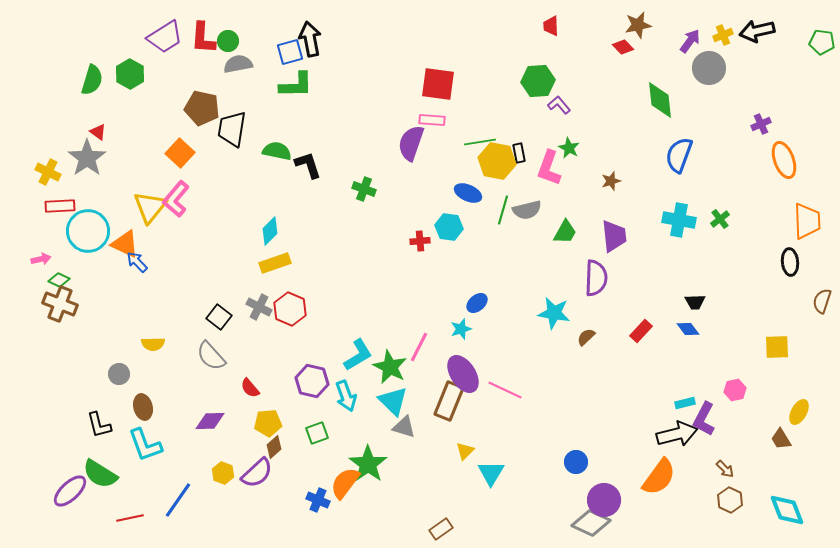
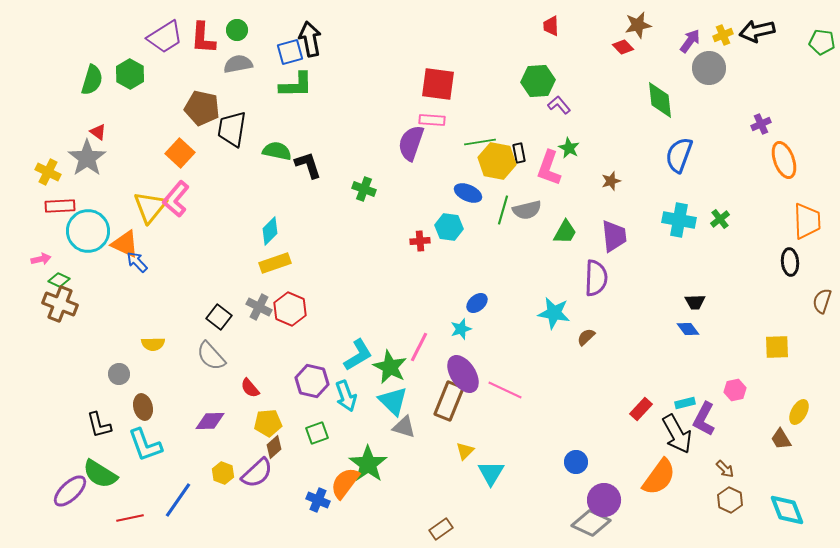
green circle at (228, 41): moved 9 px right, 11 px up
red rectangle at (641, 331): moved 78 px down
black arrow at (677, 434): rotated 75 degrees clockwise
